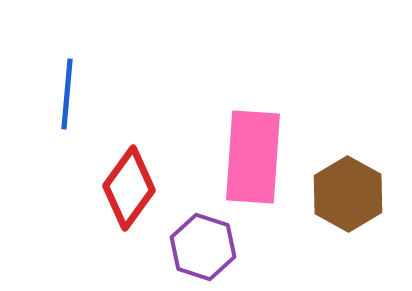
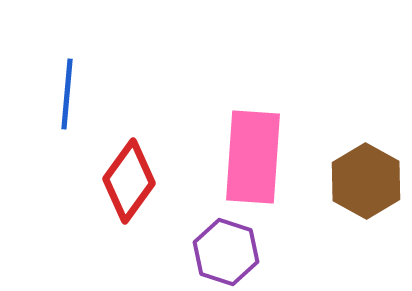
red diamond: moved 7 px up
brown hexagon: moved 18 px right, 13 px up
purple hexagon: moved 23 px right, 5 px down
